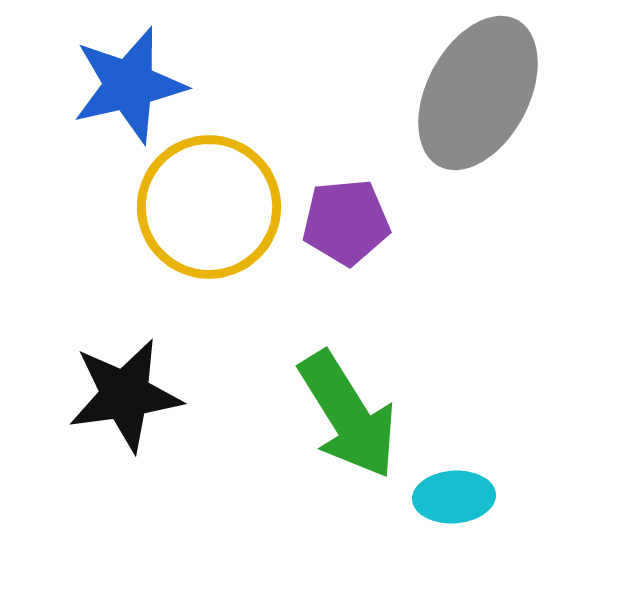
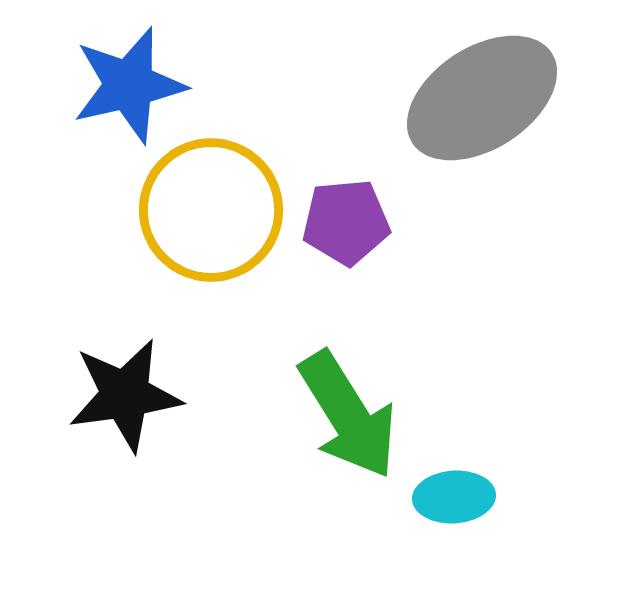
gray ellipse: moved 4 px right, 5 px down; rotated 29 degrees clockwise
yellow circle: moved 2 px right, 3 px down
